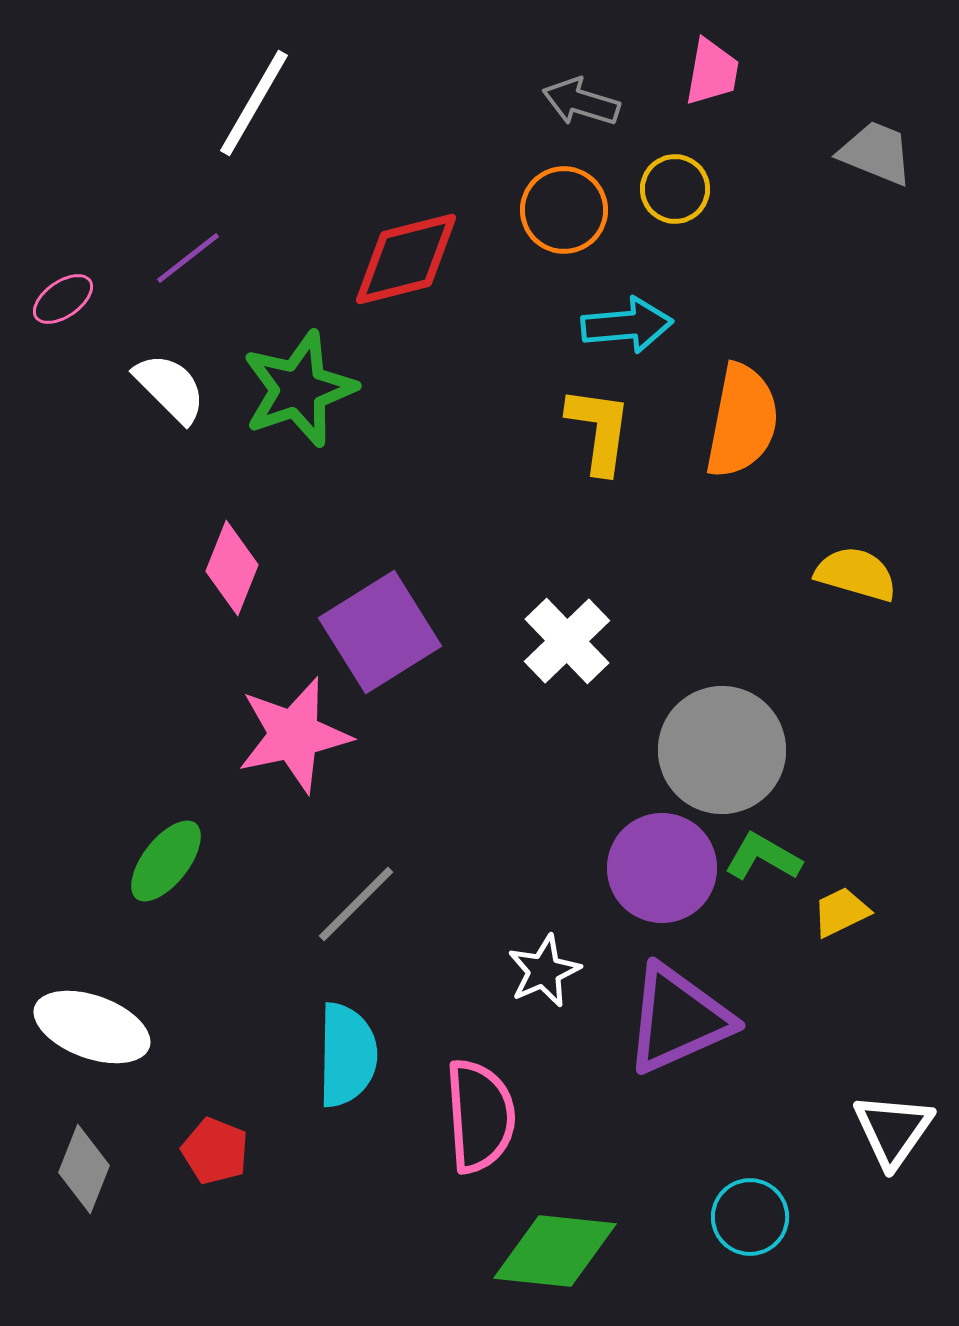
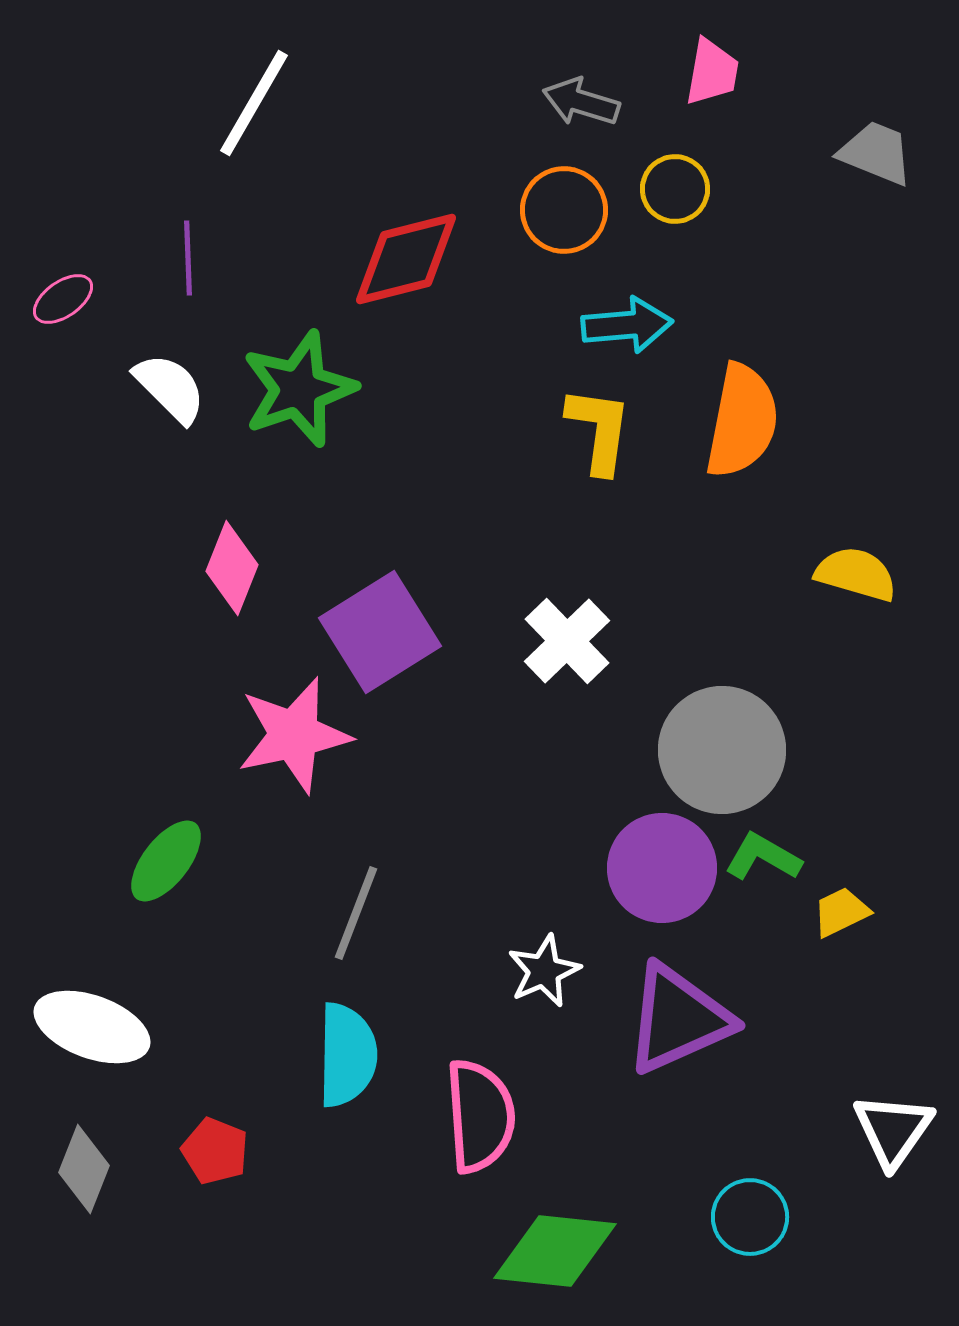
purple line: rotated 54 degrees counterclockwise
gray line: moved 9 px down; rotated 24 degrees counterclockwise
